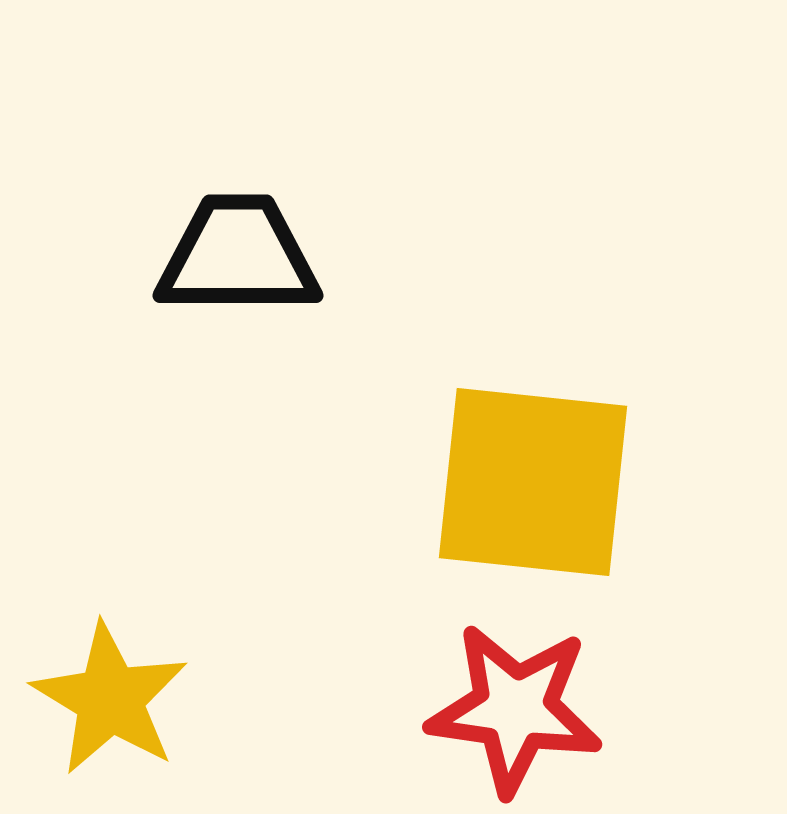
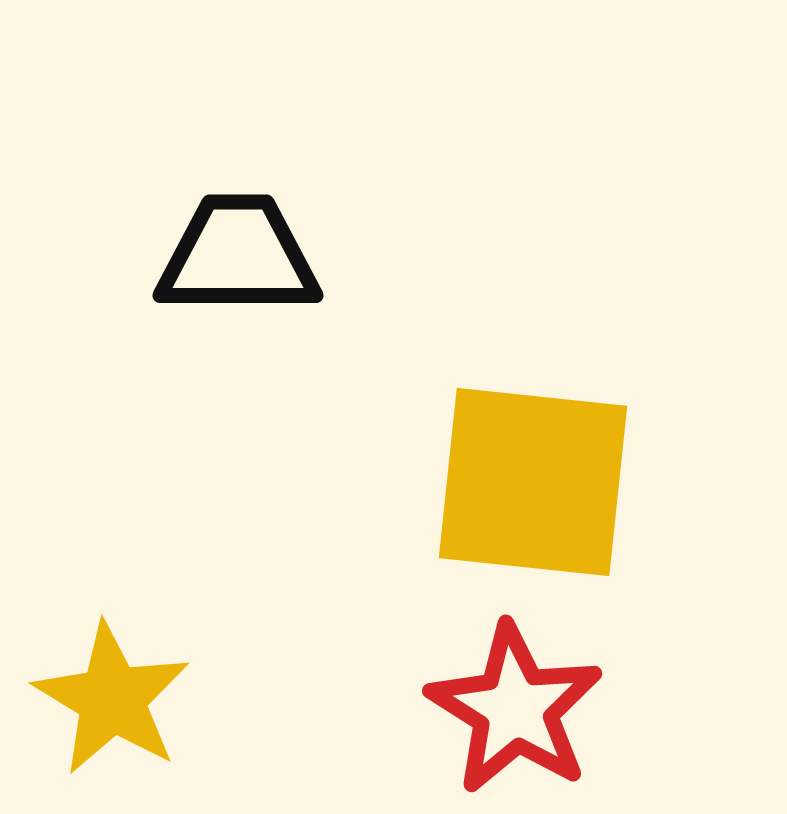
yellow star: moved 2 px right
red star: rotated 24 degrees clockwise
